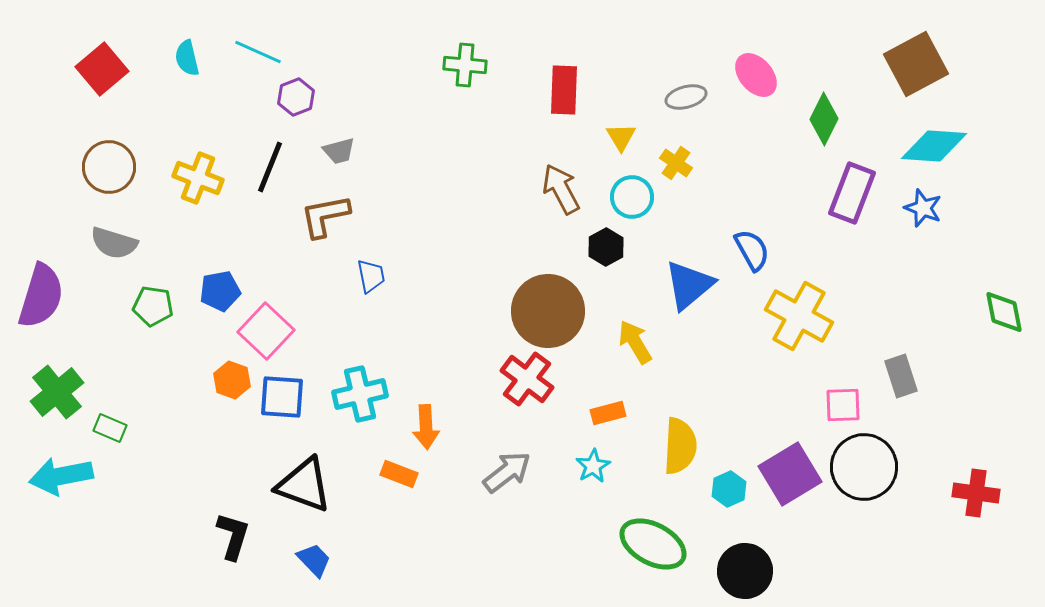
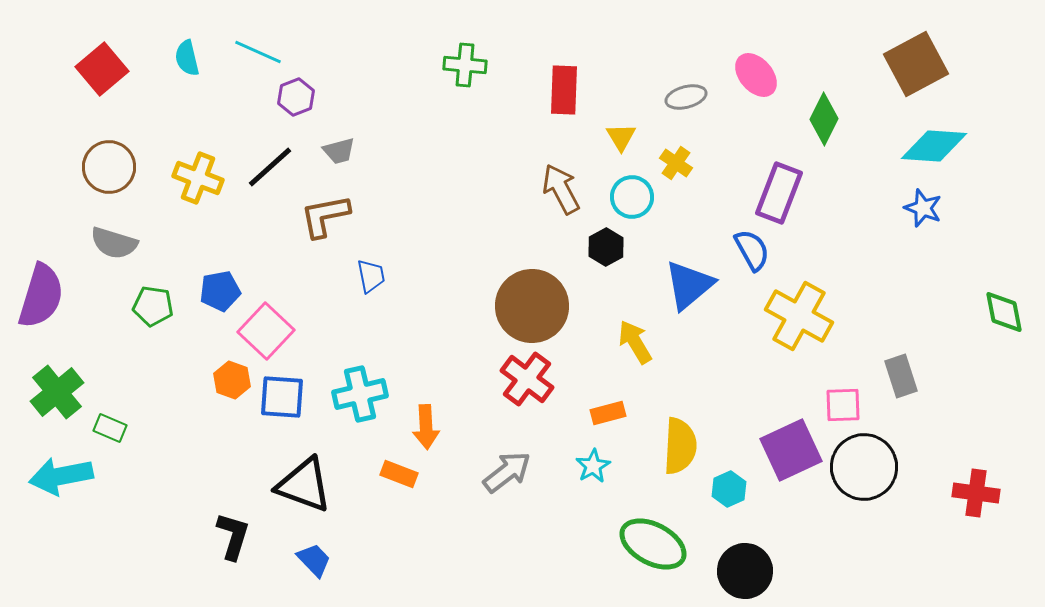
black line at (270, 167): rotated 26 degrees clockwise
purple rectangle at (852, 193): moved 73 px left
brown circle at (548, 311): moved 16 px left, 5 px up
purple square at (790, 474): moved 1 px right, 24 px up; rotated 6 degrees clockwise
